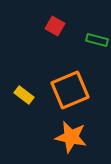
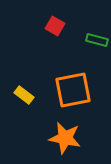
orange square: moved 3 px right; rotated 12 degrees clockwise
orange star: moved 6 px left, 1 px down
